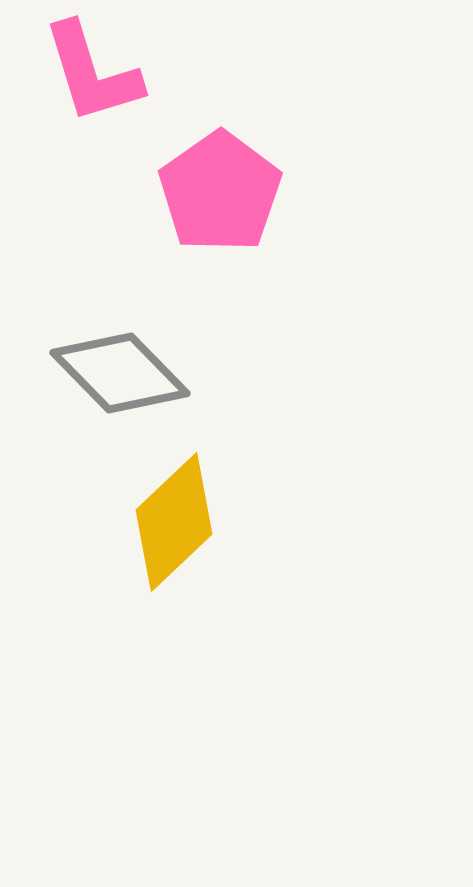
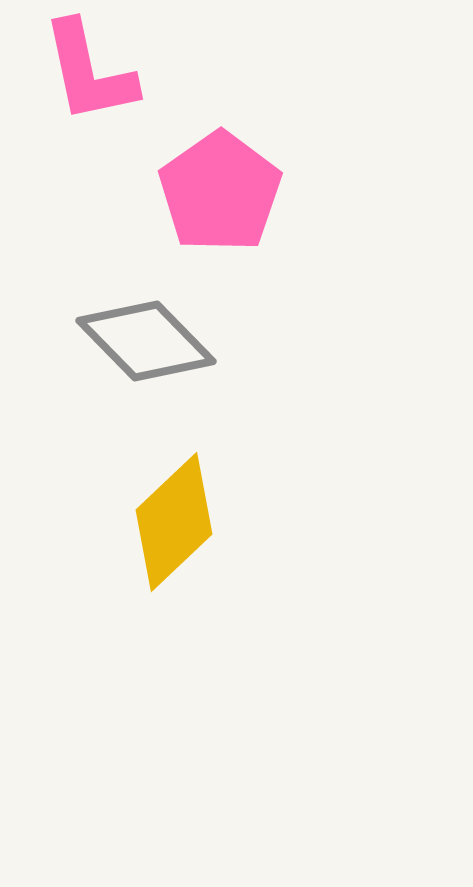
pink L-shape: moved 3 px left, 1 px up; rotated 5 degrees clockwise
gray diamond: moved 26 px right, 32 px up
